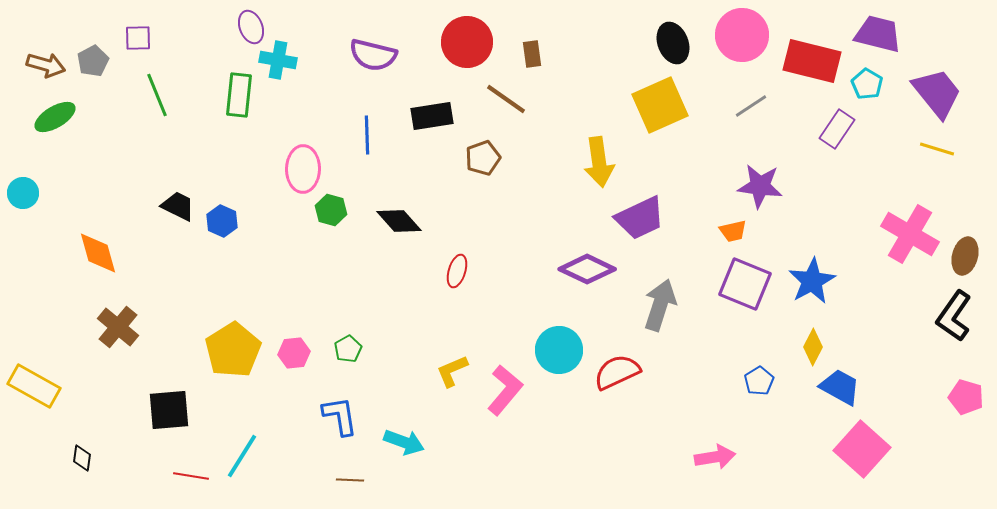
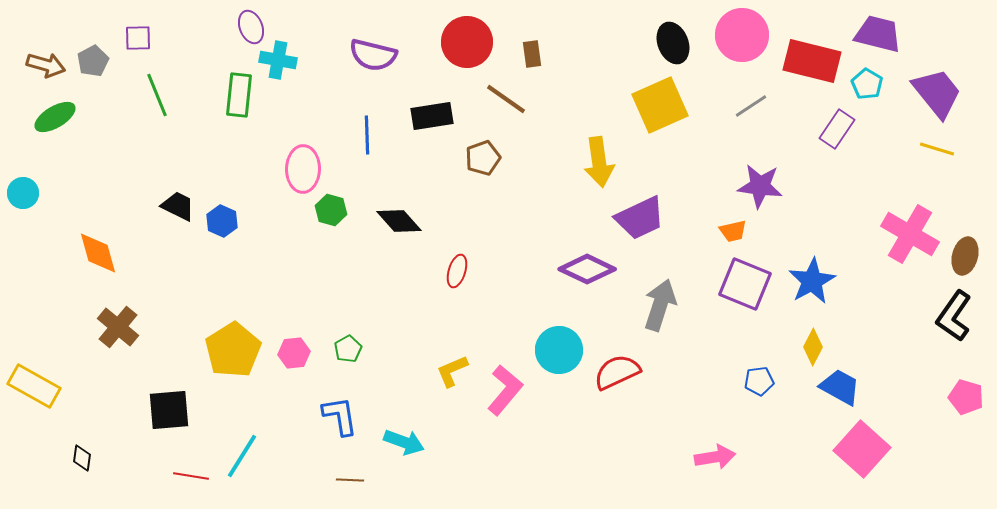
blue pentagon at (759, 381): rotated 24 degrees clockwise
